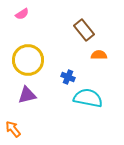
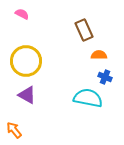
pink semicircle: rotated 120 degrees counterclockwise
brown rectangle: rotated 15 degrees clockwise
yellow circle: moved 2 px left, 1 px down
blue cross: moved 37 px right
purple triangle: rotated 42 degrees clockwise
orange arrow: moved 1 px right, 1 px down
